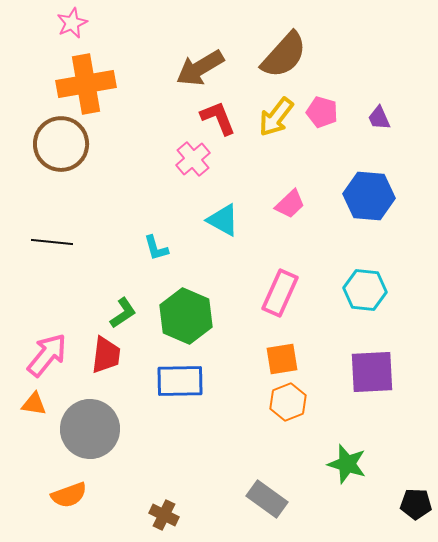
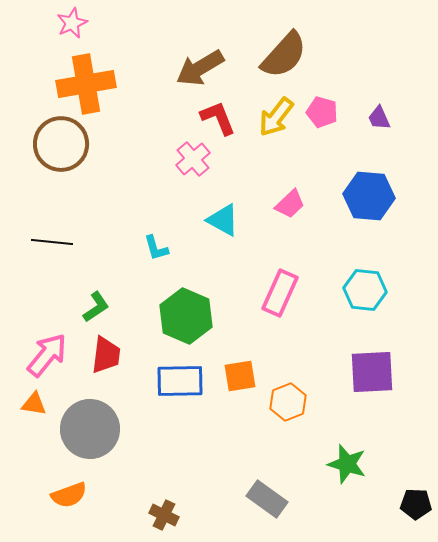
green L-shape: moved 27 px left, 6 px up
orange square: moved 42 px left, 17 px down
